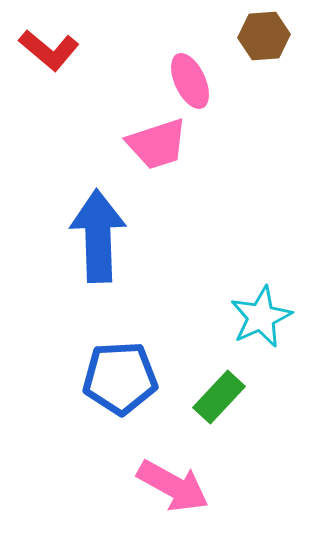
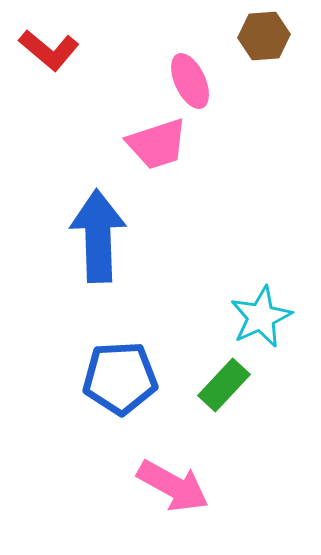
green rectangle: moved 5 px right, 12 px up
